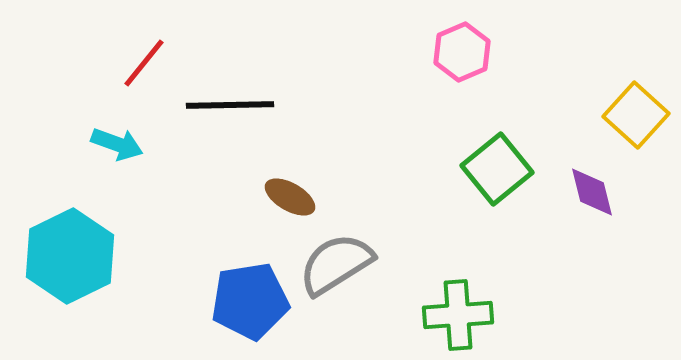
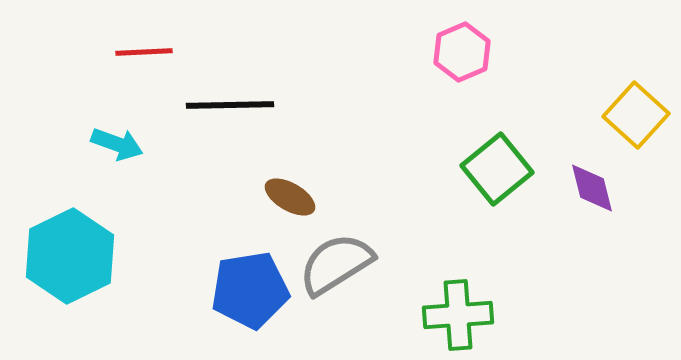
red line: moved 11 px up; rotated 48 degrees clockwise
purple diamond: moved 4 px up
blue pentagon: moved 11 px up
